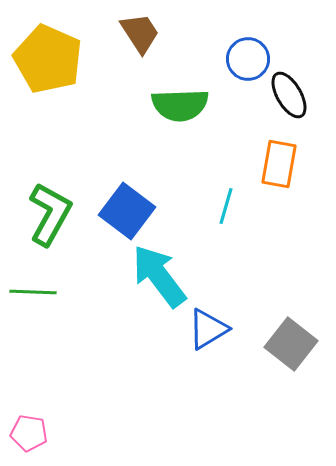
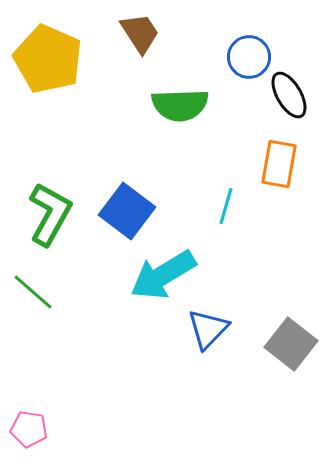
blue circle: moved 1 px right, 2 px up
cyan arrow: moved 4 px right, 1 px up; rotated 84 degrees counterclockwise
green line: rotated 39 degrees clockwise
blue triangle: rotated 15 degrees counterclockwise
pink pentagon: moved 4 px up
